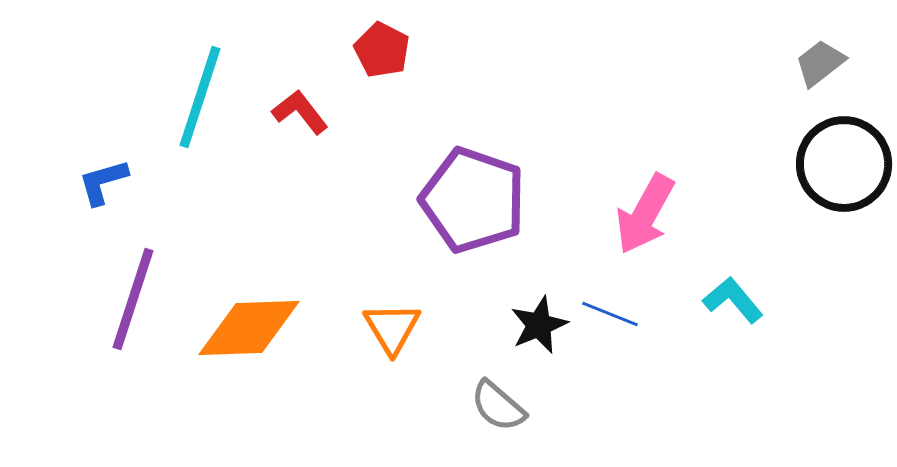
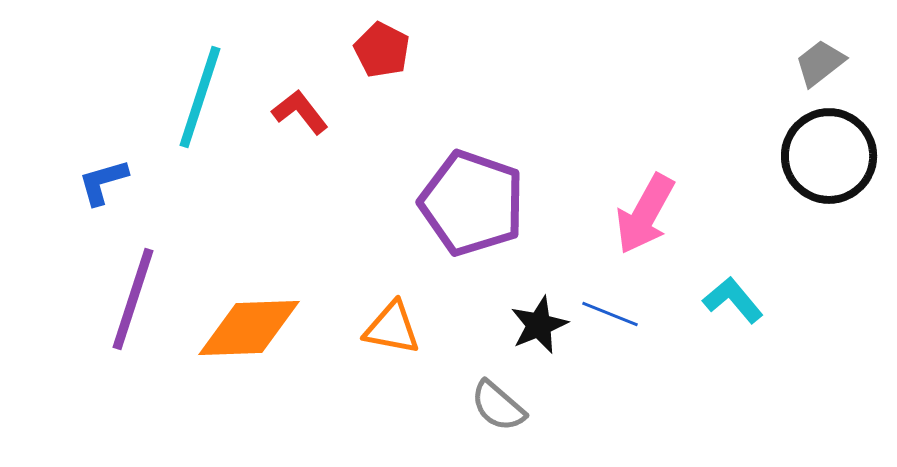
black circle: moved 15 px left, 8 px up
purple pentagon: moved 1 px left, 3 px down
orange triangle: rotated 48 degrees counterclockwise
